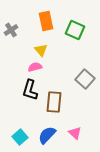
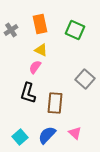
orange rectangle: moved 6 px left, 3 px down
yellow triangle: rotated 24 degrees counterclockwise
pink semicircle: rotated 40 degrees counterclockwise
black L-shape: moved 2 px left, 3 px down
brown rectangle: moved 1 px right, 1 px down
